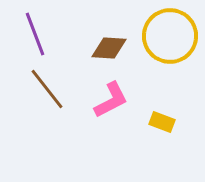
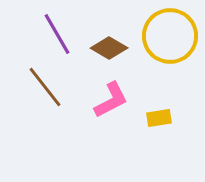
purple line: moved 22 px right; rotated 9 degrees counterclockwise
brown diamond: rotated 27 degrees clockwise
brown line: moved 2 px left, 2 px up
yellow rectangle: moved 3 px left, 4 px up; rotated 30 degrees counterclockwise
